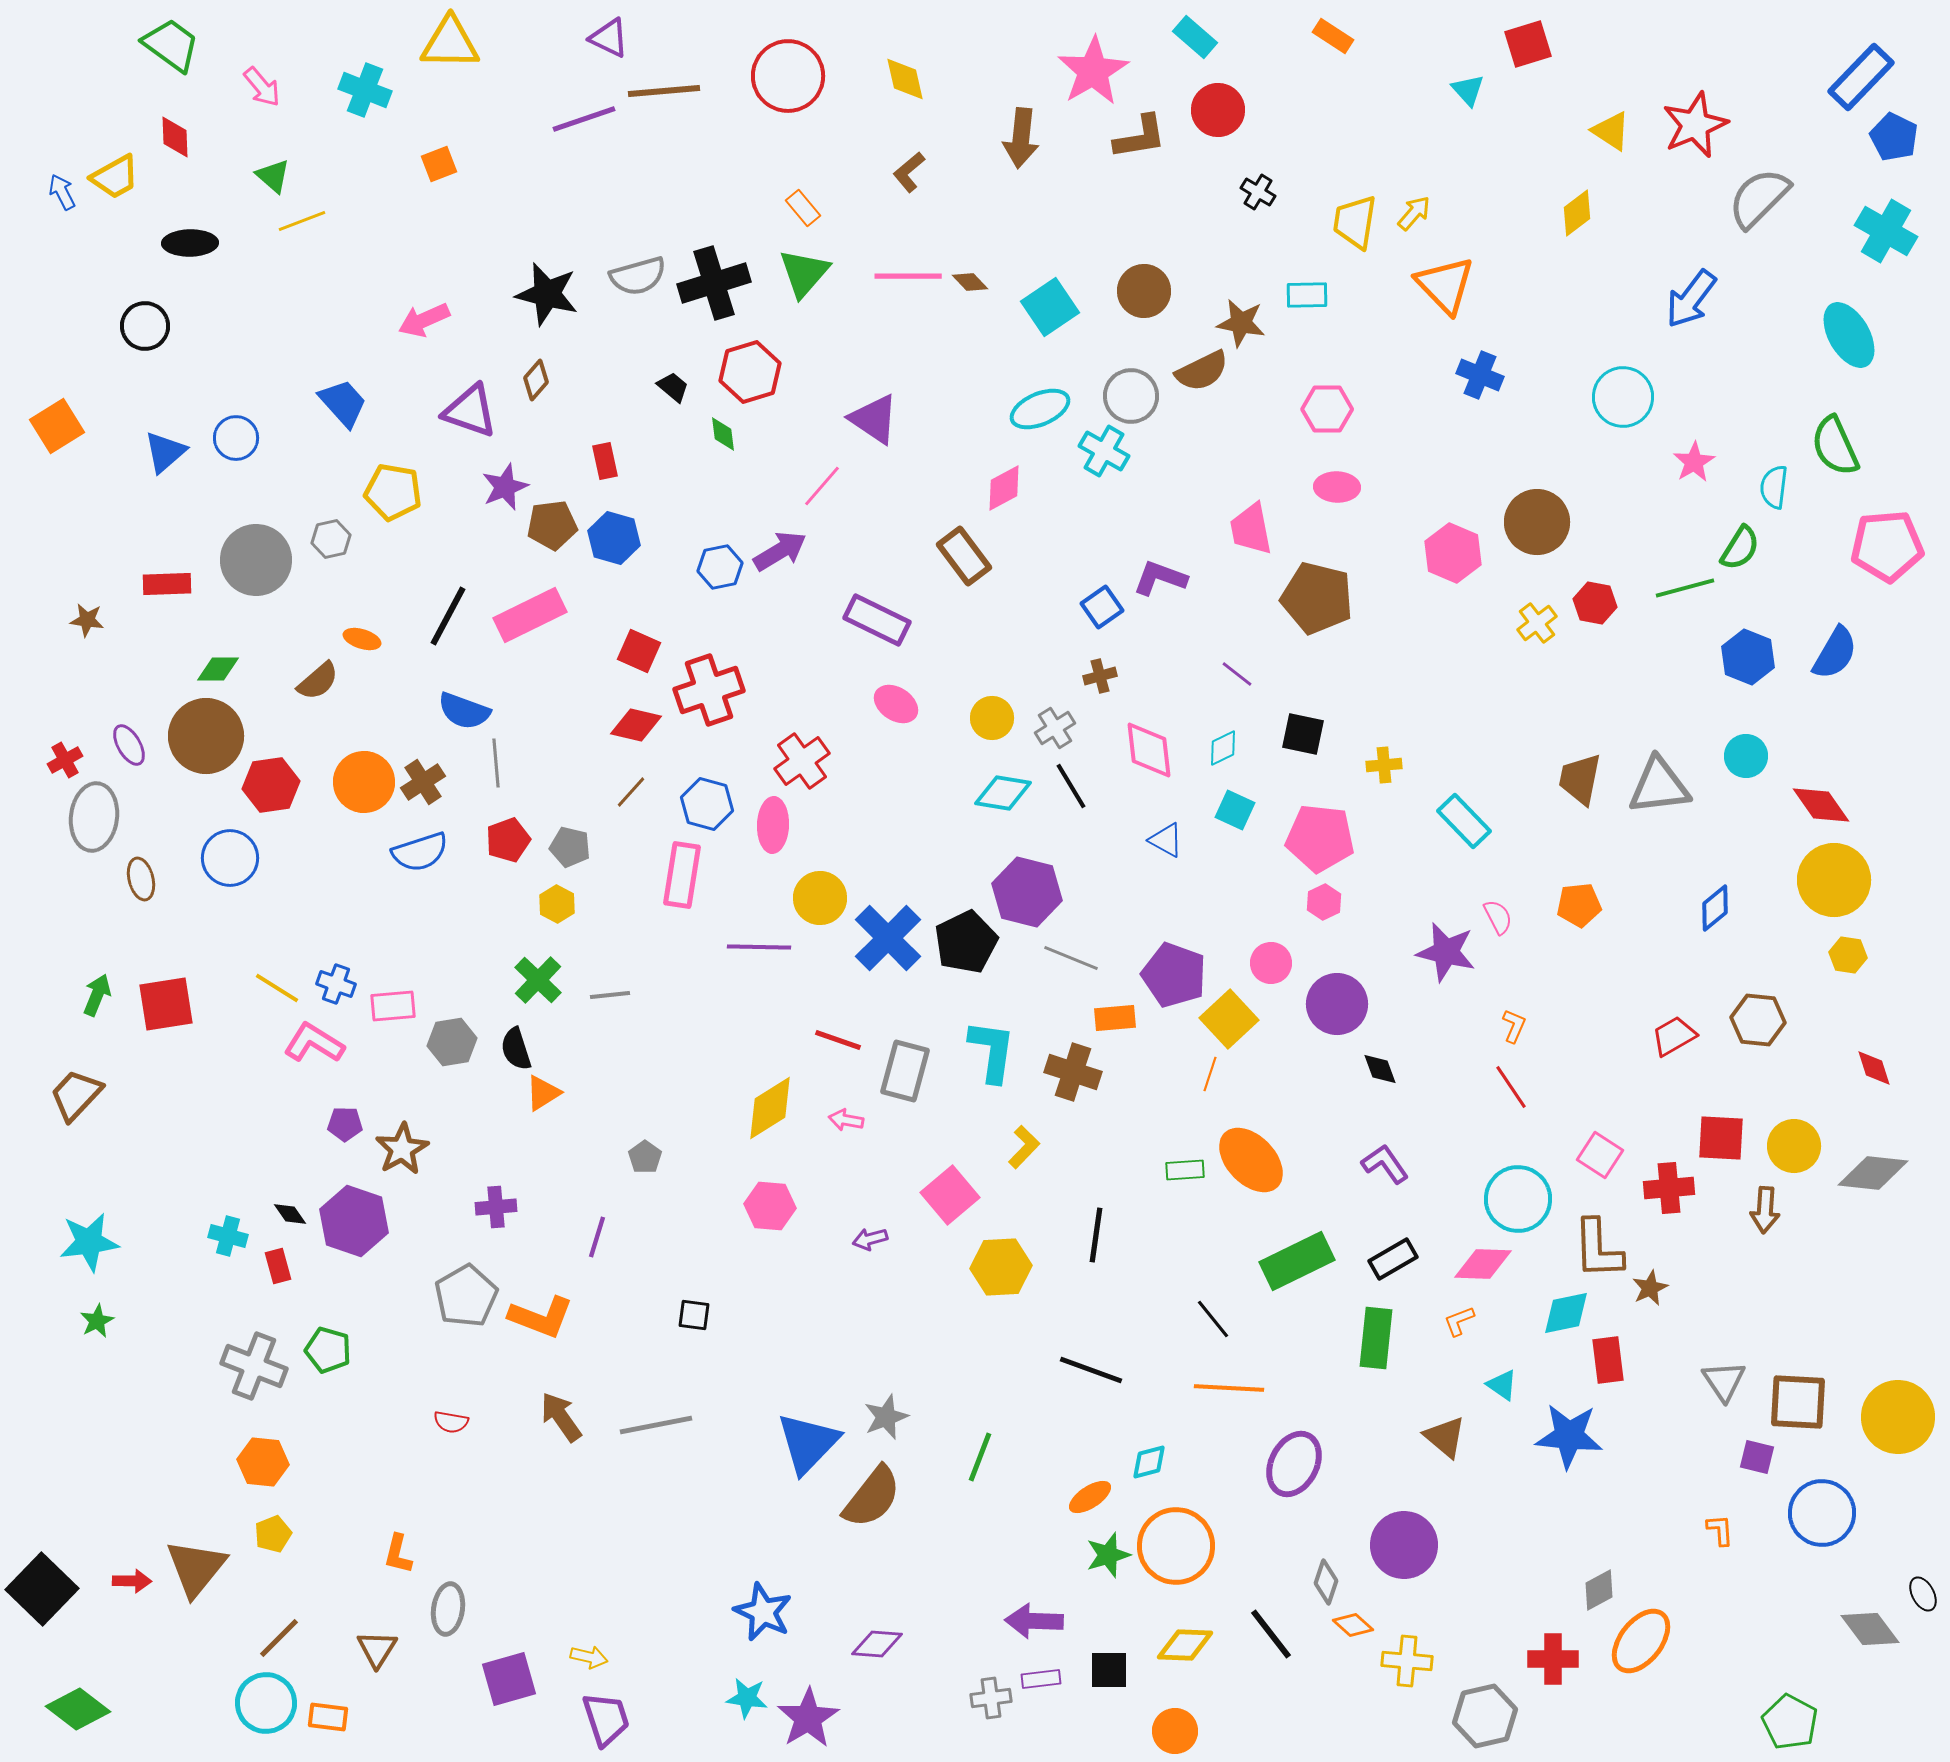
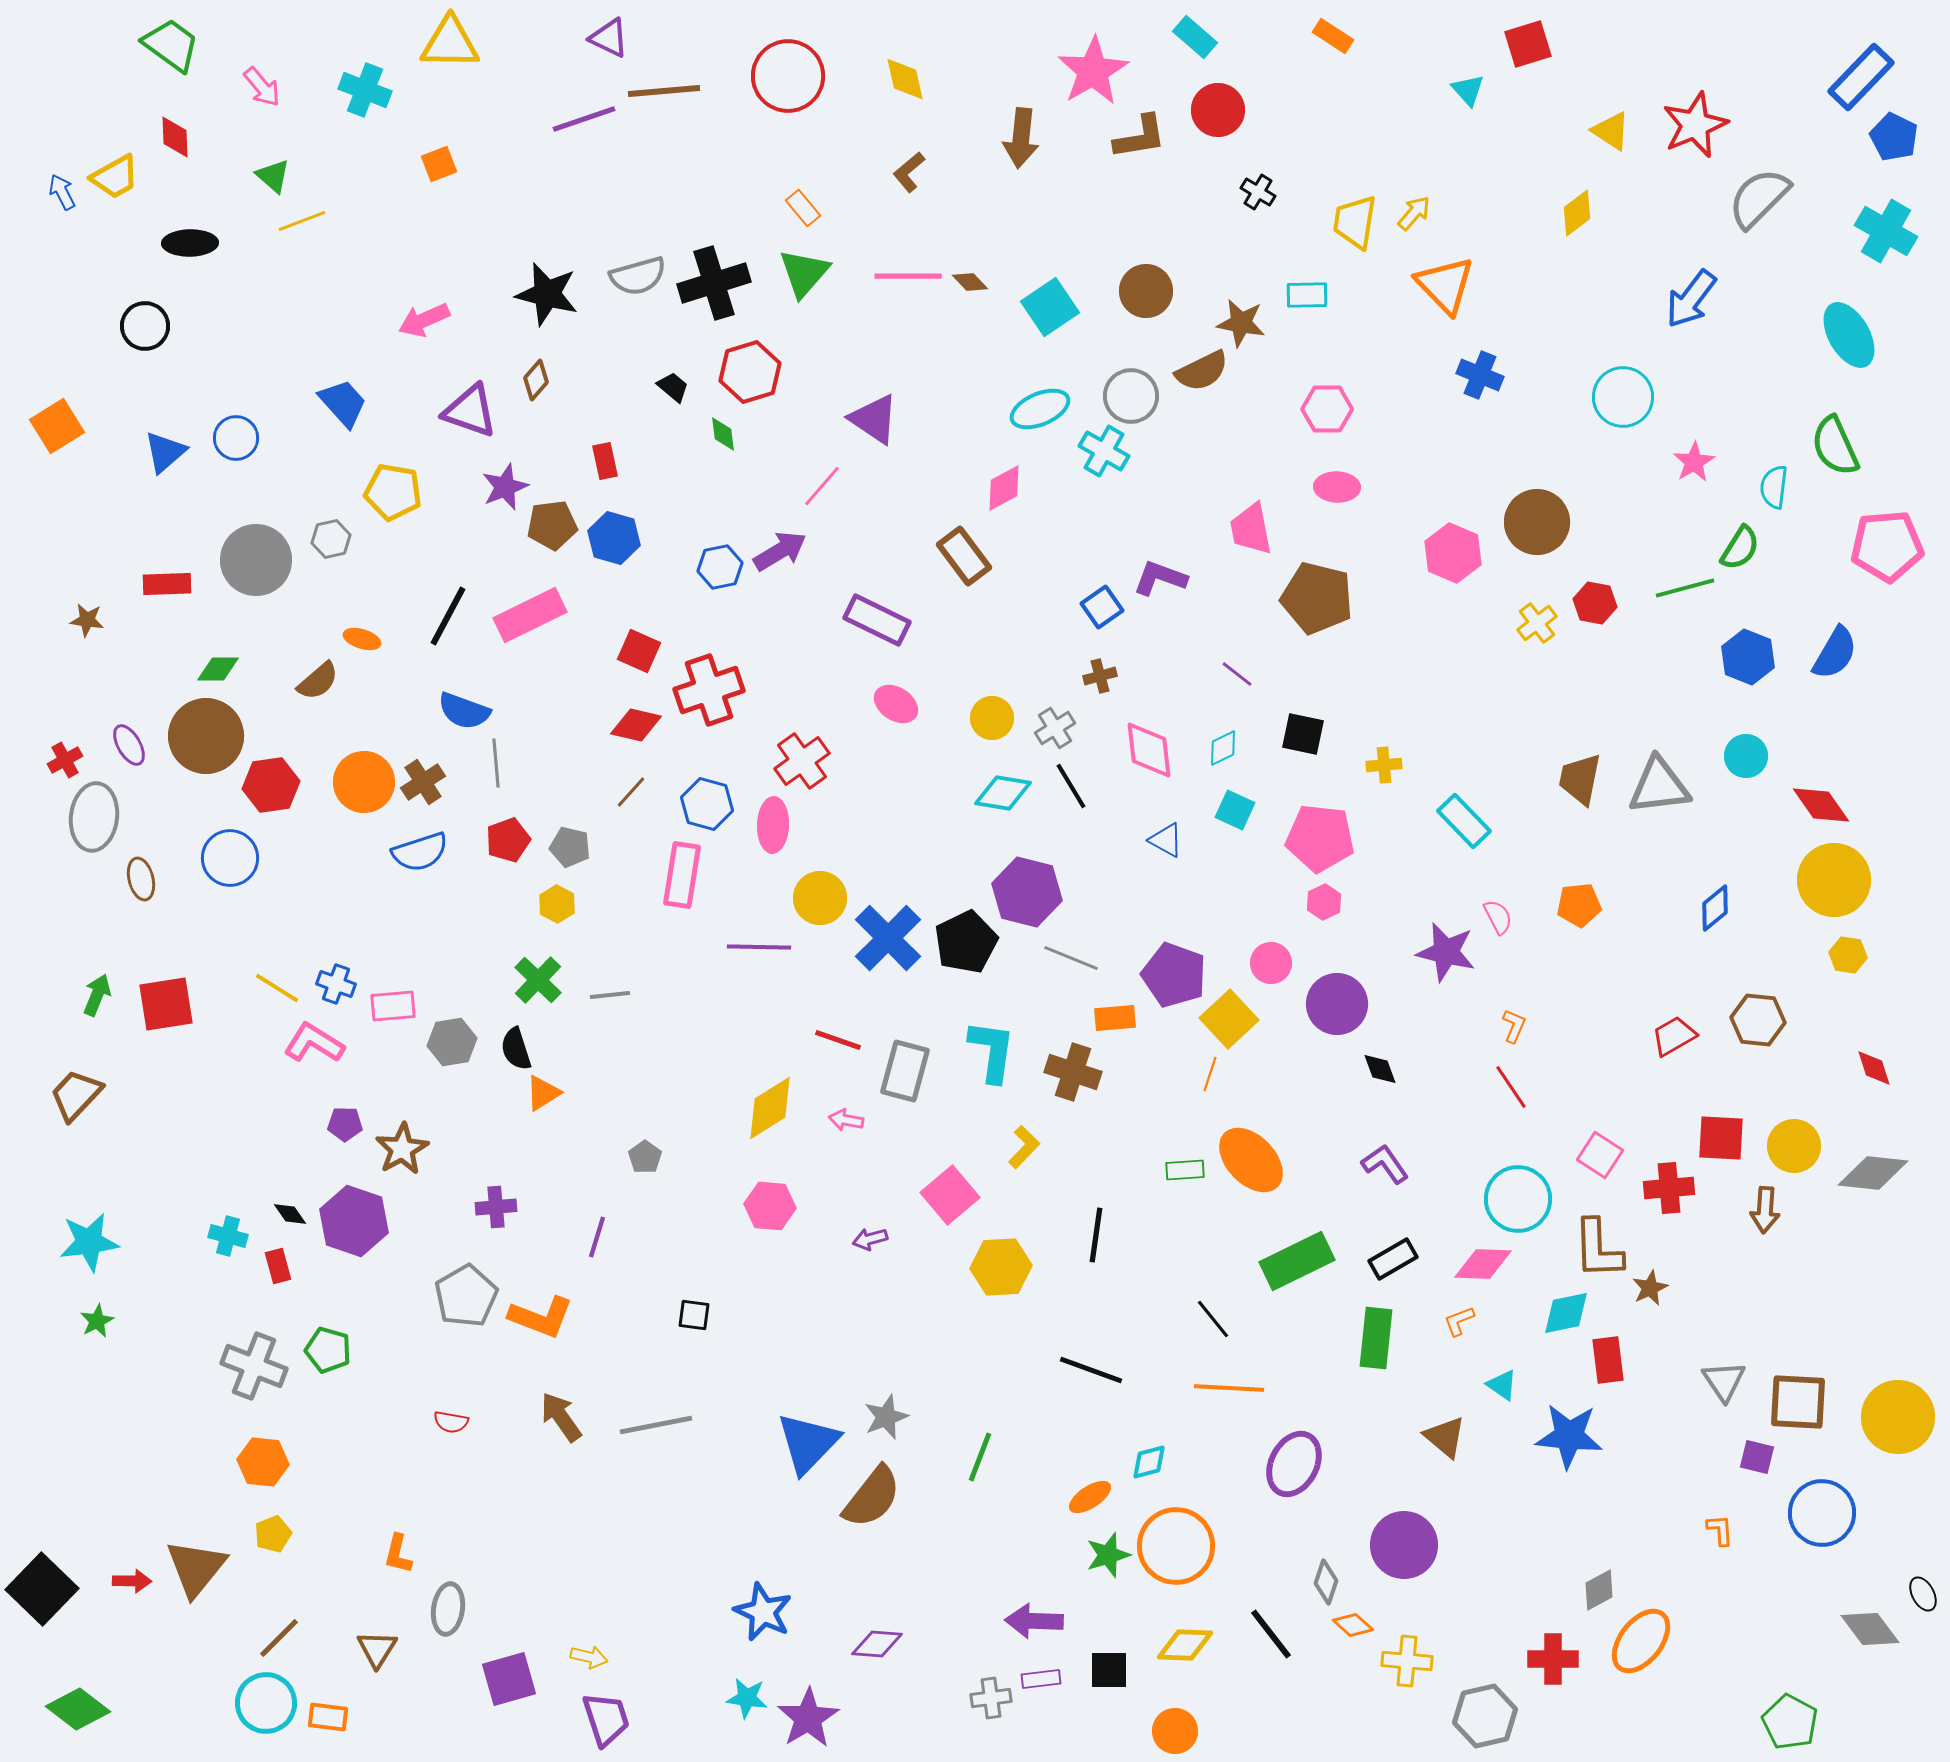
brown circle at (1144, 291): moved 2 px right
